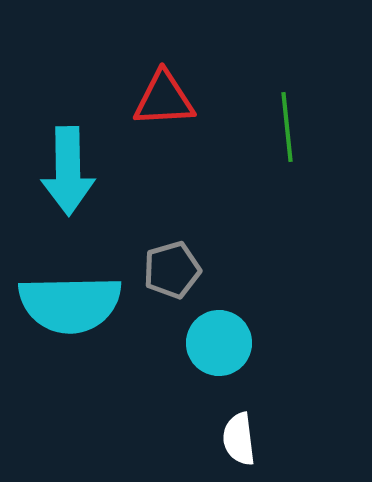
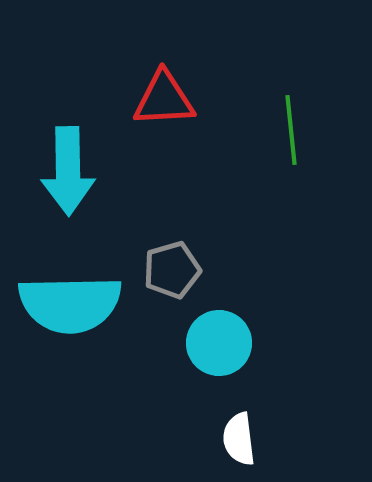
green line: moved 4 px right, 3 px down
